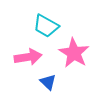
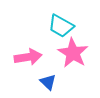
cyan trapezoid: moved 15 px right
pink star: moved 1 px left
